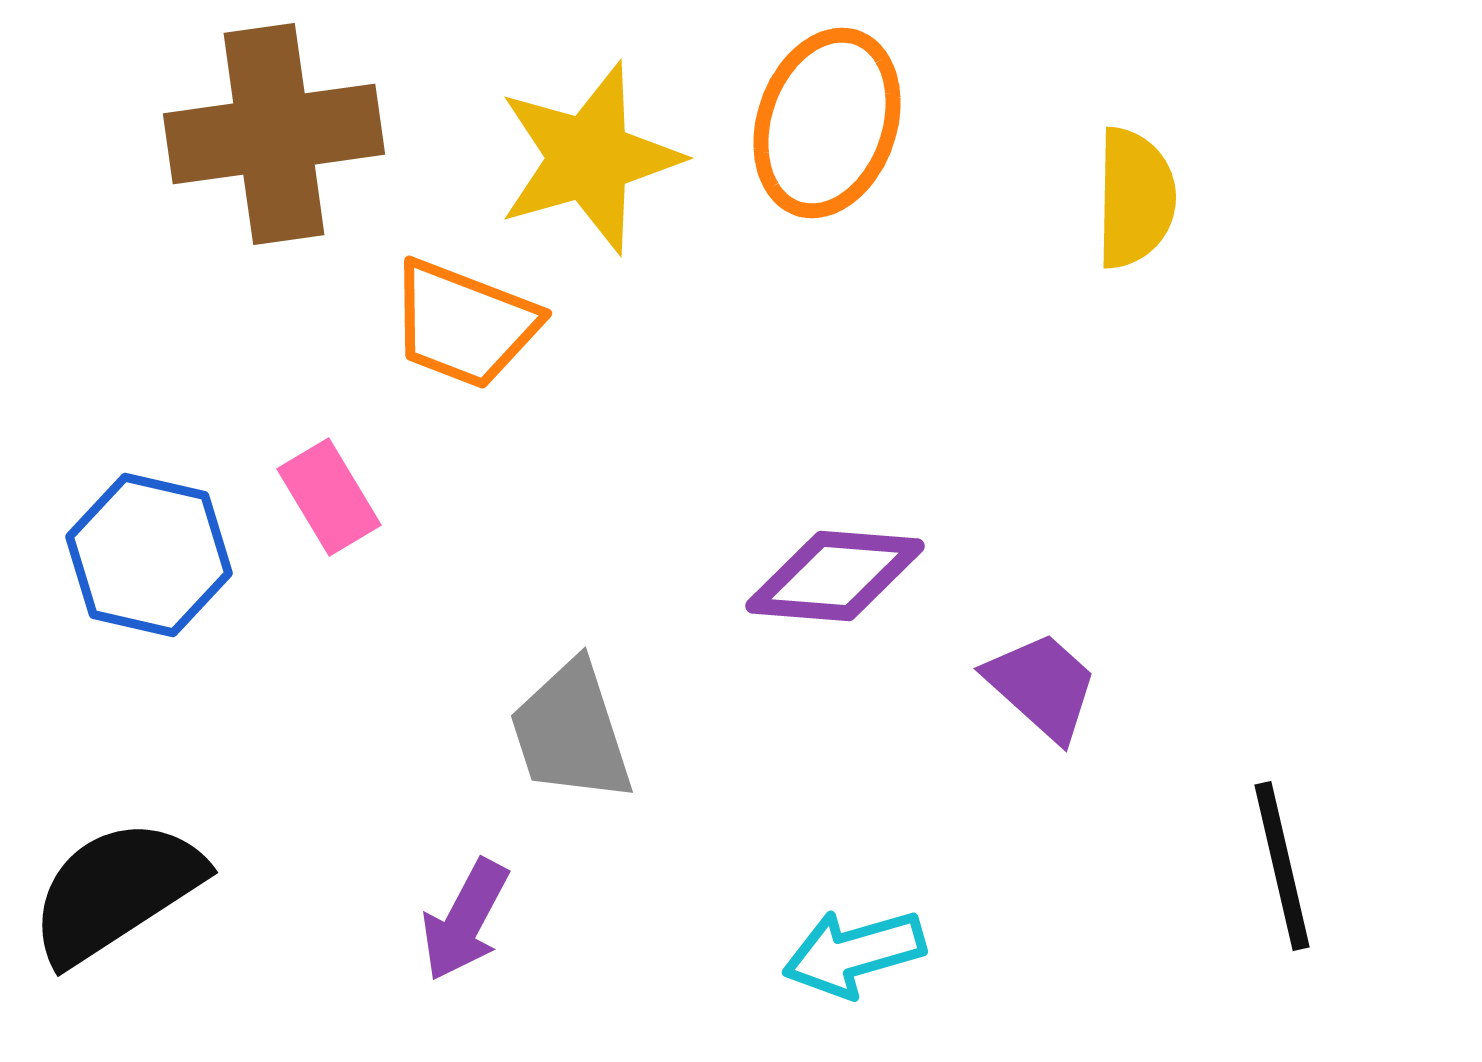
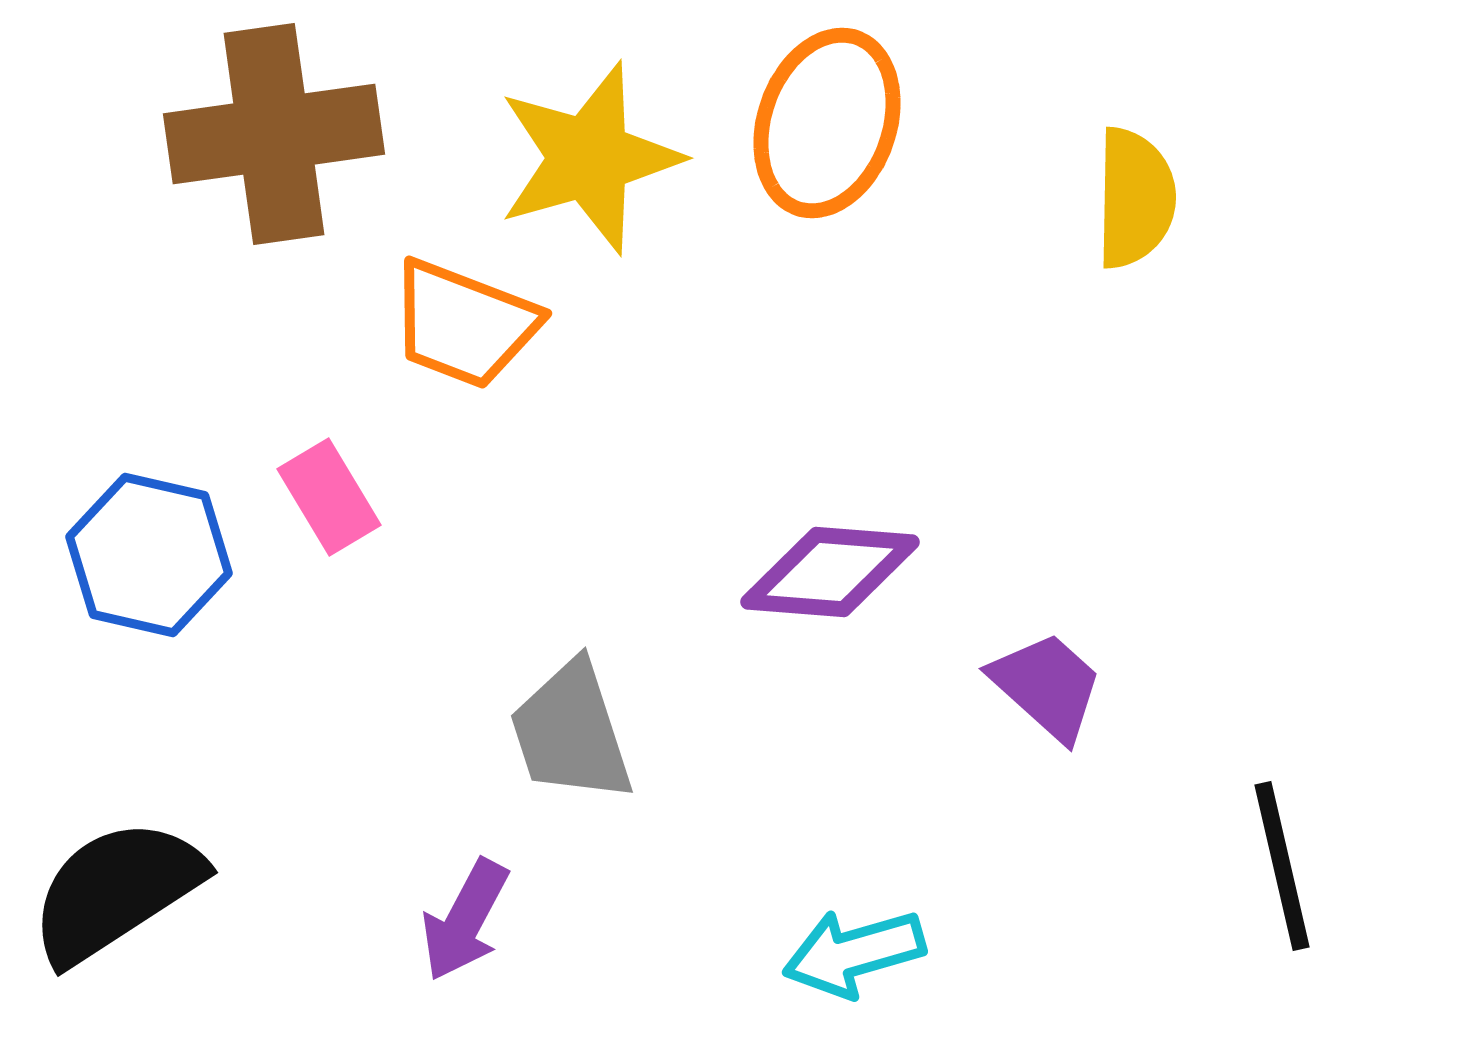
purple diamond: moved 5 px left, 4 px up
purple trapezoid: moved 5 px right
